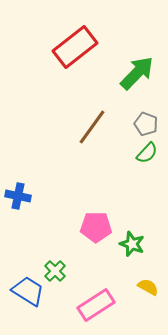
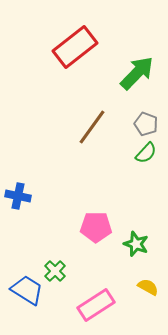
green semicircle: moved 1 px left
green star: moved 4 px right
blue trapezoid: moved 1 px left, 1 px up
